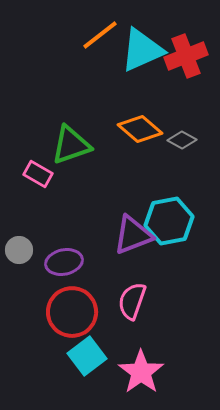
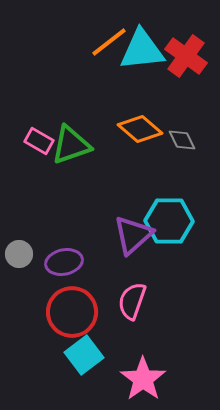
orange line: moved 9 px right, 7 px down
cyan triangle: rotated 18 degrees clockwise
red cross: rotated 33 degrees counterclockwise
gray diamond: rotated 36 degrees clockwise
pink rectangle: moved 1 px right, 33 px up
cyan hexagon: rotated 12 degrees clockwise
purple triangle: rotated 21 degrees counterclockwise
gray circle: moved 4 px down
cyan square: moved 3 px left, 1 px up
pink star: moved 2 px right, 7 px down
